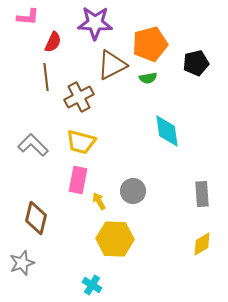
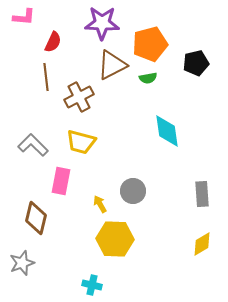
pink L-shape: moved 4 px left
purple star: moved 7 px right
pink rectangle: moved 17 px left, 1 px down
yellow arrow: moved 1 px right, 3 px down
cyan cross: rotated 18 degrees counterclockwise
